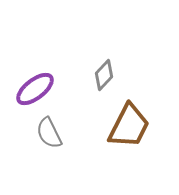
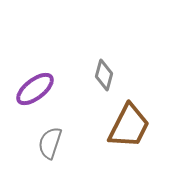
gray diamond: rotated 28 degrees counterclockwise
gray semicircle: moved 1 px right, 10 px down; rotated 44 degrees clockwise
